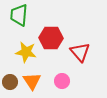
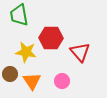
green trapezoid: rotated 15 degrees counterclockwise
brown circle: moved 8 px up
